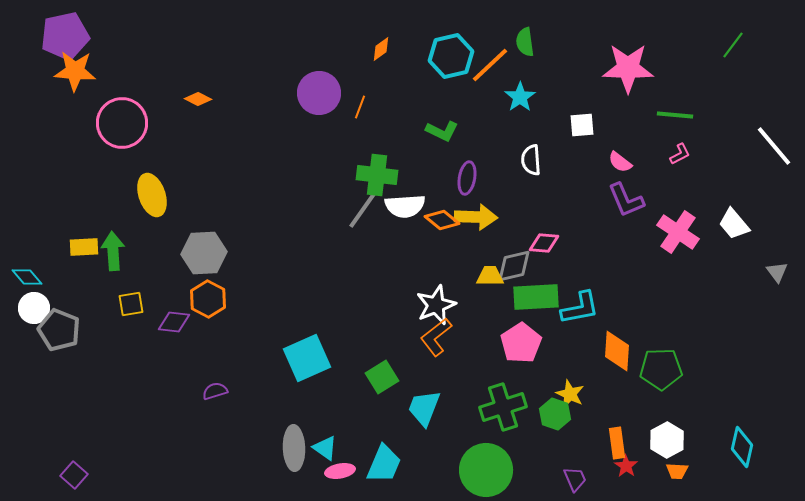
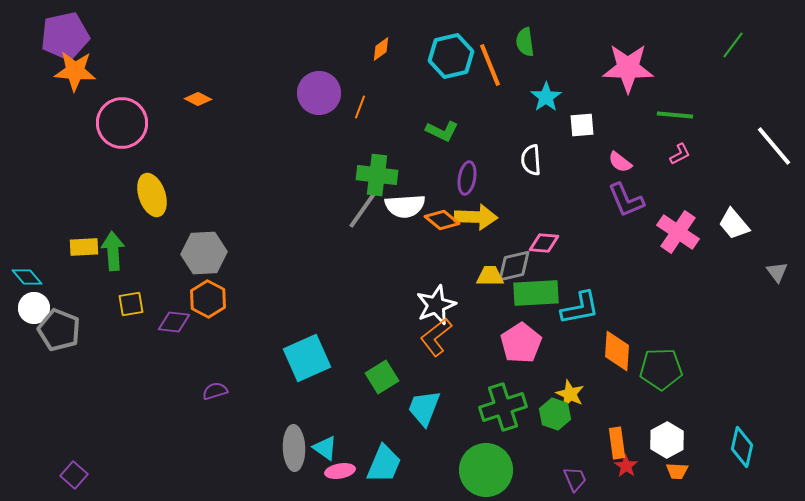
orange line at (490, 65): rotated 69 degrees counterclockwise
cyan star at (520, 97): moved 26 px right
green rectangle at (536, 297): moved 4 px up
